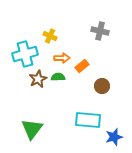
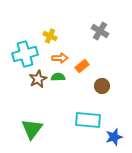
gray cross: rotated 18 degrees clockwise
orange arrow: moved 2 px left
